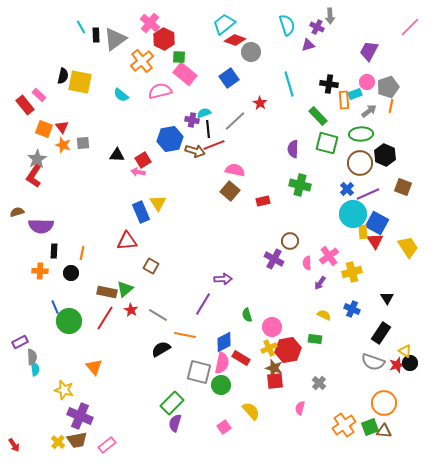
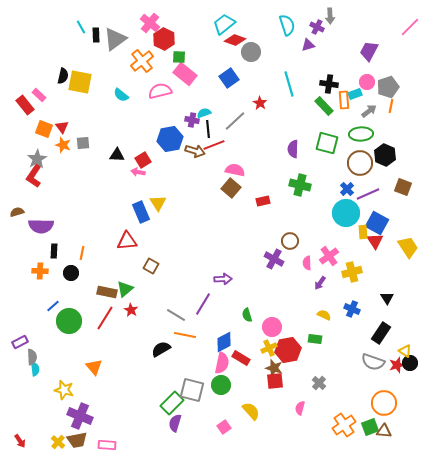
green rectangle at (318, 116): moved 6 px right, 10 px up
brown square at (230, 191): moved 1 px right, 3 px up
cyan circle at (353, 214): moved 7 px left, 1 px up
blue line at (55, 307): moved 2 px left, 1 px up; rotated 72 degrees clockwise
gray line at (158, 315): moved 18 px right
gray square at (199, 372): moved 7 px left, 18 px down
red arrow at (14, 445): moved 6 px right, 4 px up
pink rectangle at (107, 445): rotated 42 degrees clockwise
